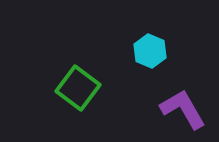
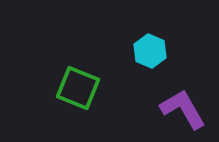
green square: rotated 15 degrees counterclockwise
